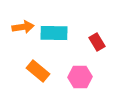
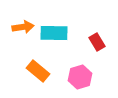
pink hexagon: rotated 15 degrees counterclockwise
